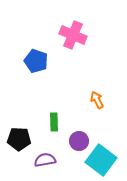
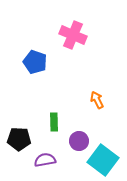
blue pentagon: moved 1 px left, 1 px down
cyan square: moved 2 px right
